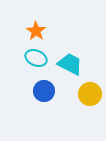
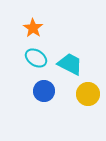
orange star: moved 3 px left, 3 px up
cyan ellipse: rotated 10 degrees clockwise
yellow circle: moved 2 px left
